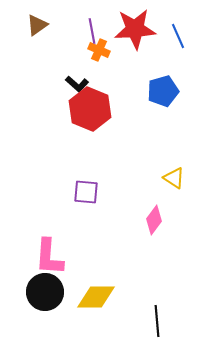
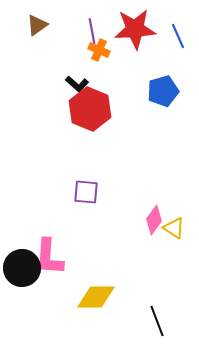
yellow triangle: moved 50 px down
black circle: moved 23 px left, 24 px up
black line: rotated 16 degrees counterclockwise
